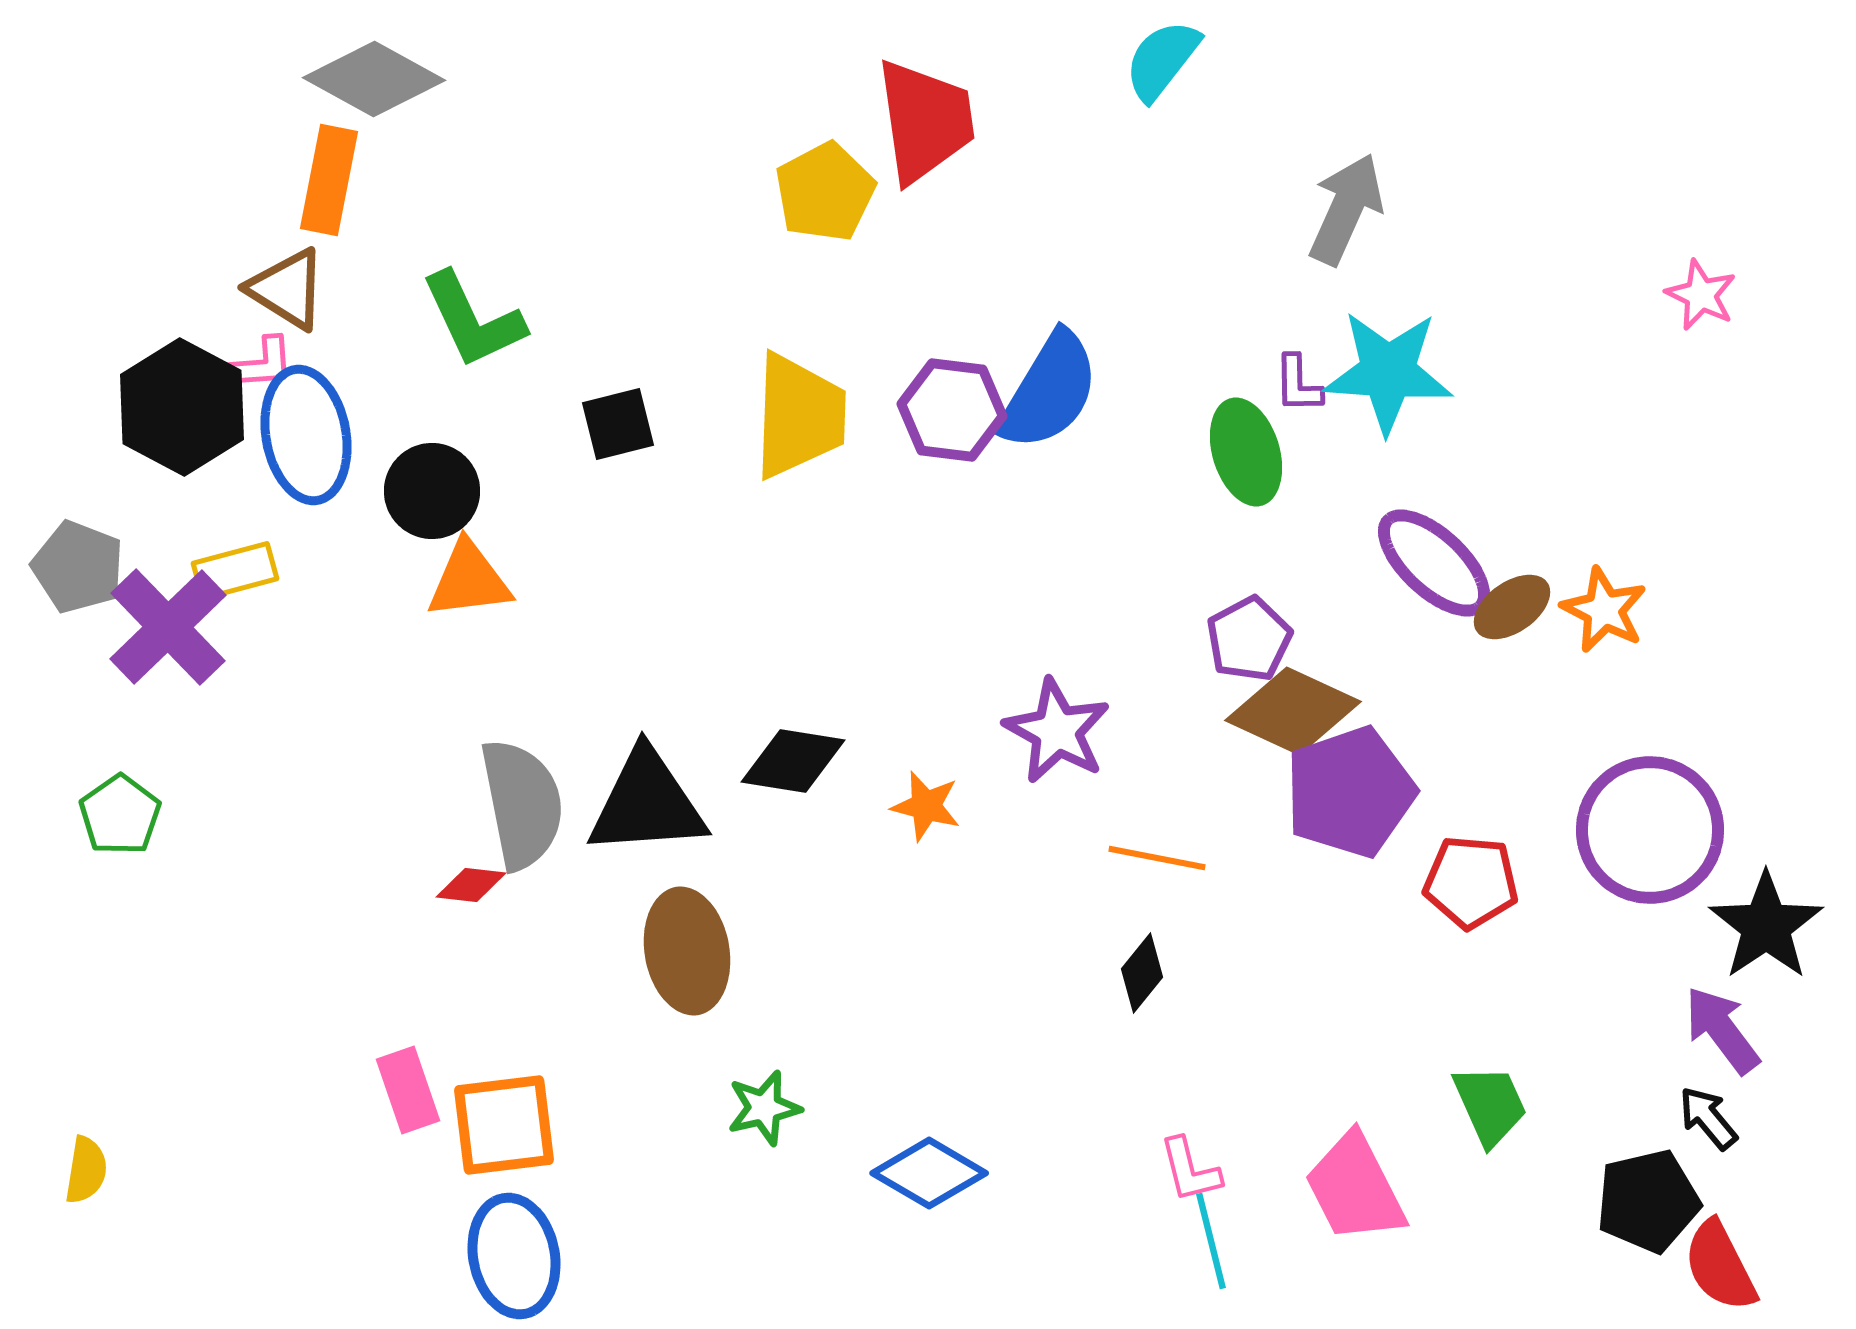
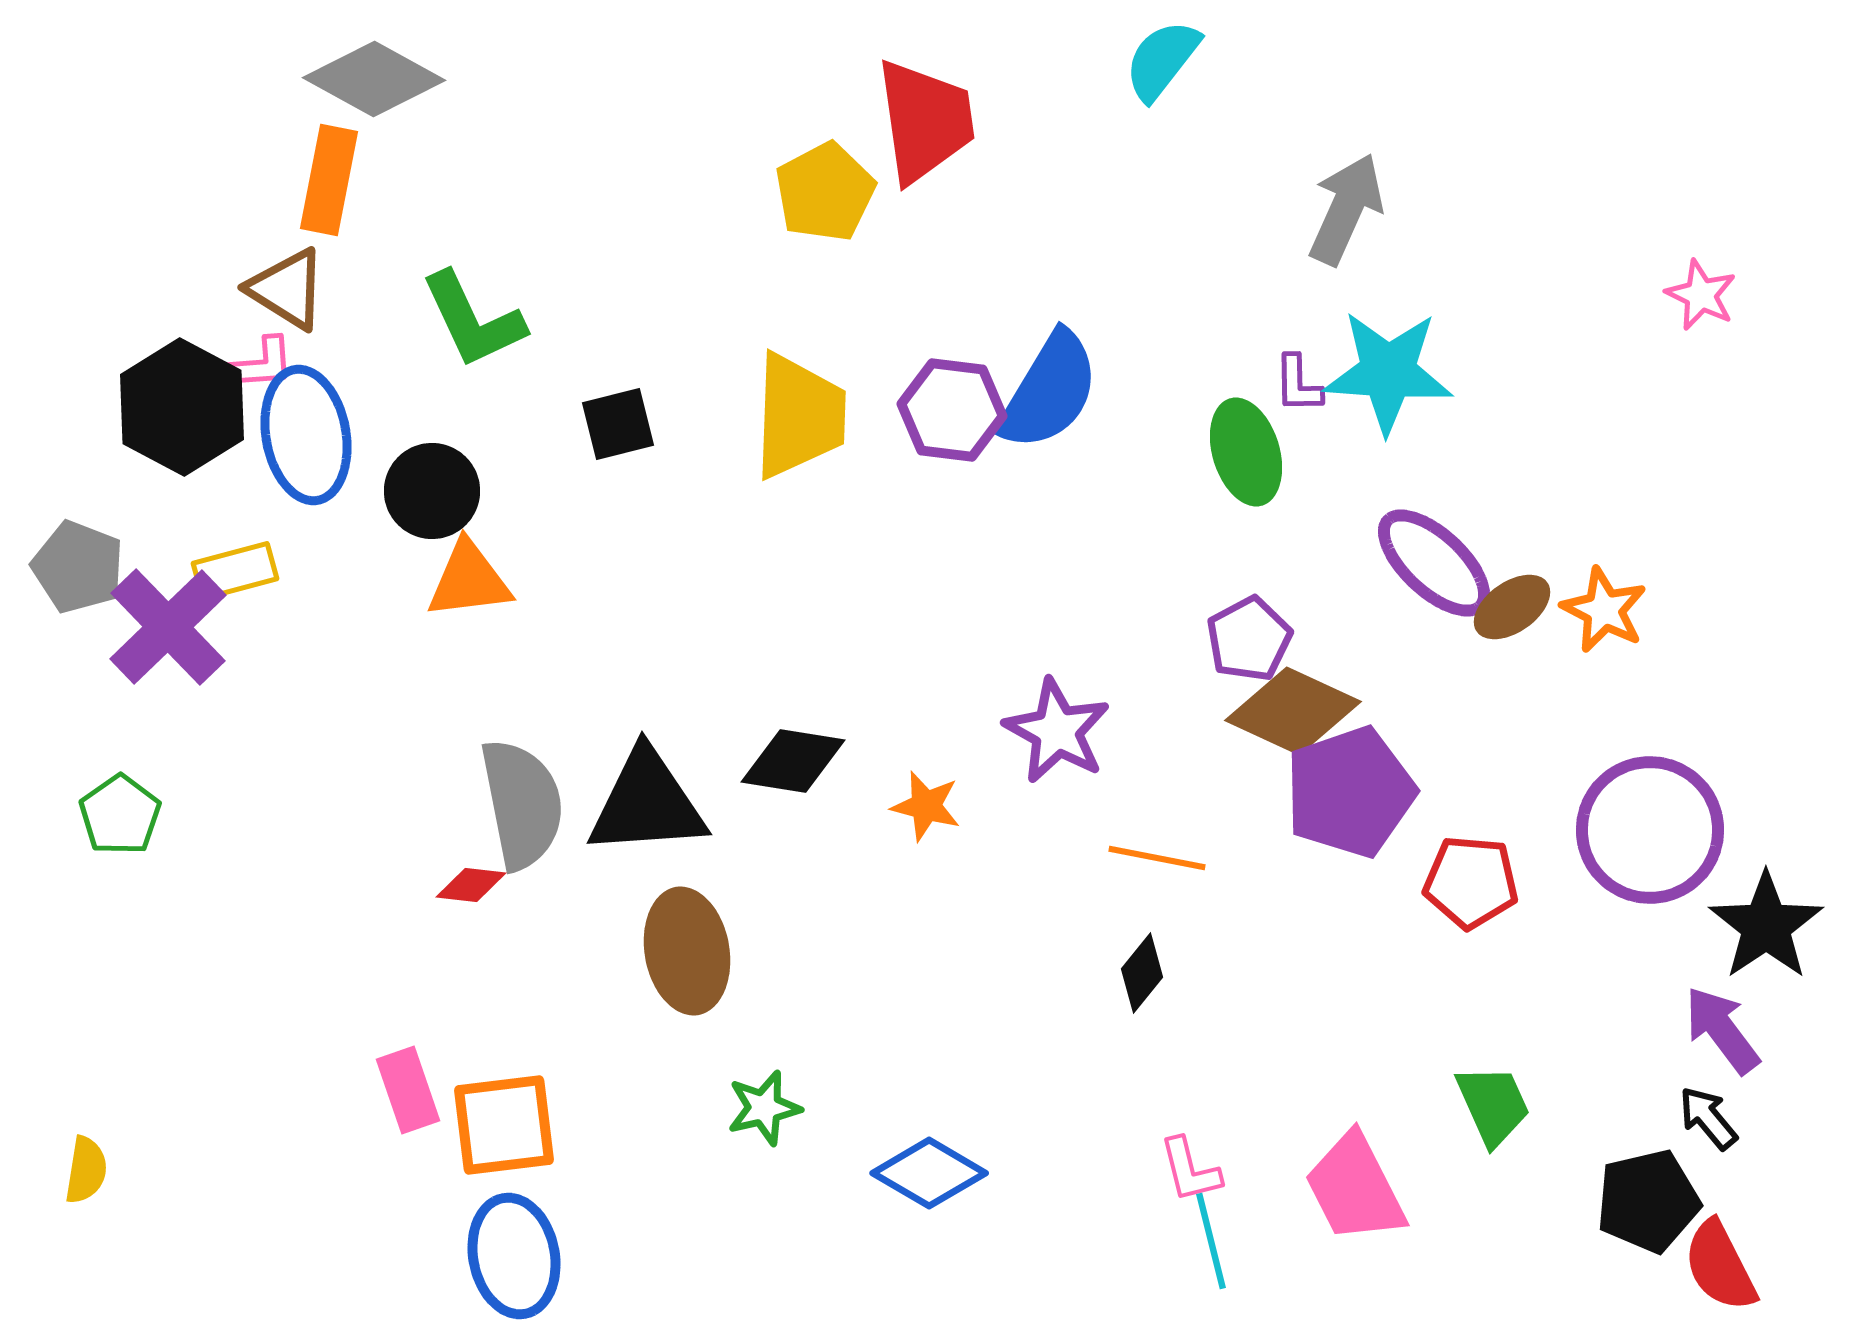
green trapezoid at (1490, 1105): moved 3 px right
